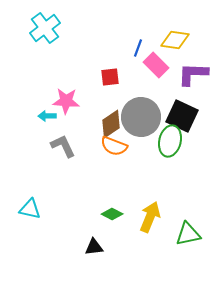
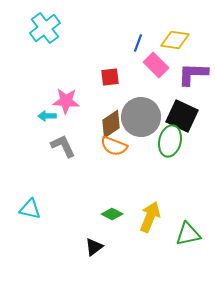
blue line: moved 5 px up
black triangle: rotated 30 degrees counterclockwise
